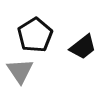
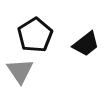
black trapezoid: moved 3 px right, 3 px up
